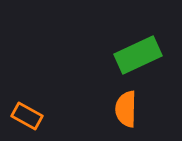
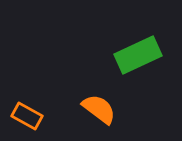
orange semicircle: moved 27 px left; rotated 126 degrees clockwise
